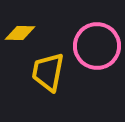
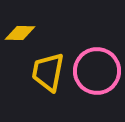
pink circle: moved 25 px down
